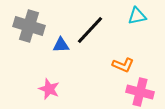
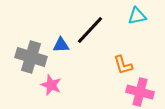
gray cross: moved 2 px right, 31 px down
orange L-shape: rotated 50 degrees clockwise
pink star: moved 2 px right, 4 px up
